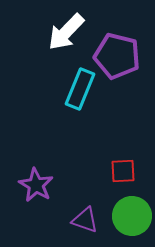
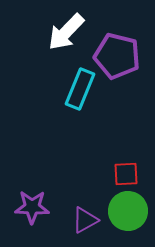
red square: moved 3 px right, 3 px down
purple star: moved 4 px left, 22 px down; rotated 28 degrees counterclockwise
green circle: moved 4 px left, 5 px up
purple triangle: rotated 48 degrees counterclockwise
